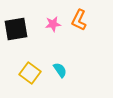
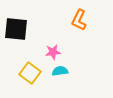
pink star: moved 28 px down
black square: rotated 15 degrees clockwise
cyan semicircle: moved 1 px down; rotated 63 degrees counterclockwise
